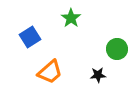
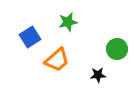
green star: moved 3 px left, 4 px down; rotated 24 degrees clockwise
orange trapezoid: moved 7 px right, 12 px up
